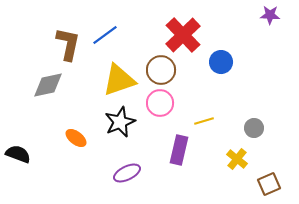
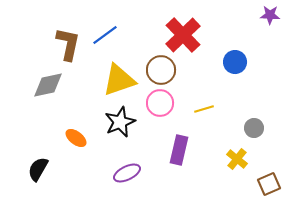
blue circle: moved 14 px right
yellow line: moved 12 px up
black semicircle: moved 20 px right, 15 px down; rotated 80 degrees counterclockwise
